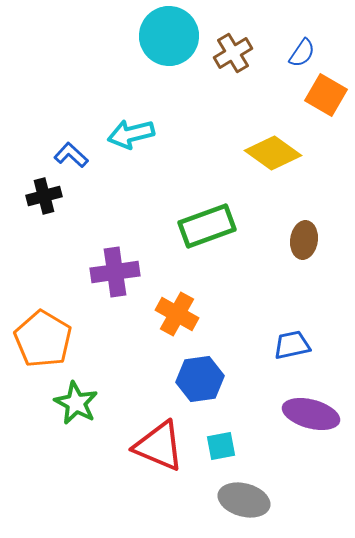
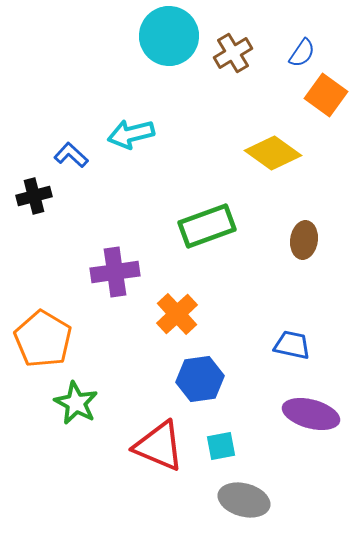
orange square: rotated 6 degrees clockwise
black cross: moved 10 px left
orange cross: rotated 18 degrees clockwise
blue trapezoid: rotated 24 degrees clockwise
